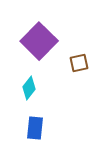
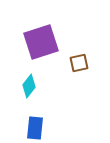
purple square: moved 2 px right, 1 px down; rotated 27 degrees clockwise
cyan diamond: moved 2 px up
